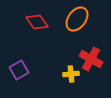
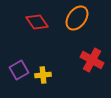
orange ellipse: moved 1 px up
red cross: moved 1 px right, 1 px down
yellow cross: moved 28 px left, 1 px down
